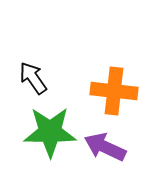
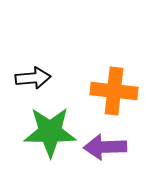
black arrow: rotated 120 degrees clockwise
purple arrow: rotated 27 degrees counterclockwise
